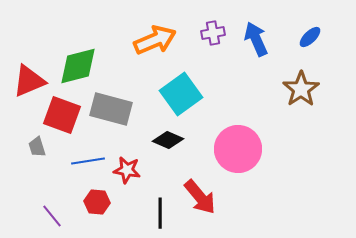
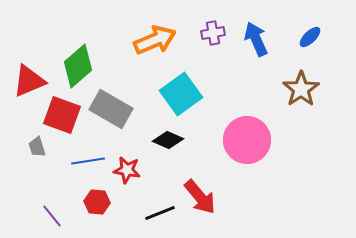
green diamond: rotated 27 degrees counterclockwise
gray rectangle: rotated 15 degrees clockwise
pink circle: moved 9 px right, 9 px up
black line: rotated 68 degrees clockwise
